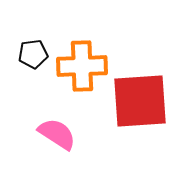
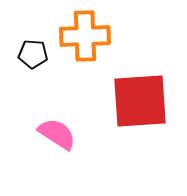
black pentagon: rotated 12 degrees clockwise
orange cross: moved 3 px right, 30 px up
